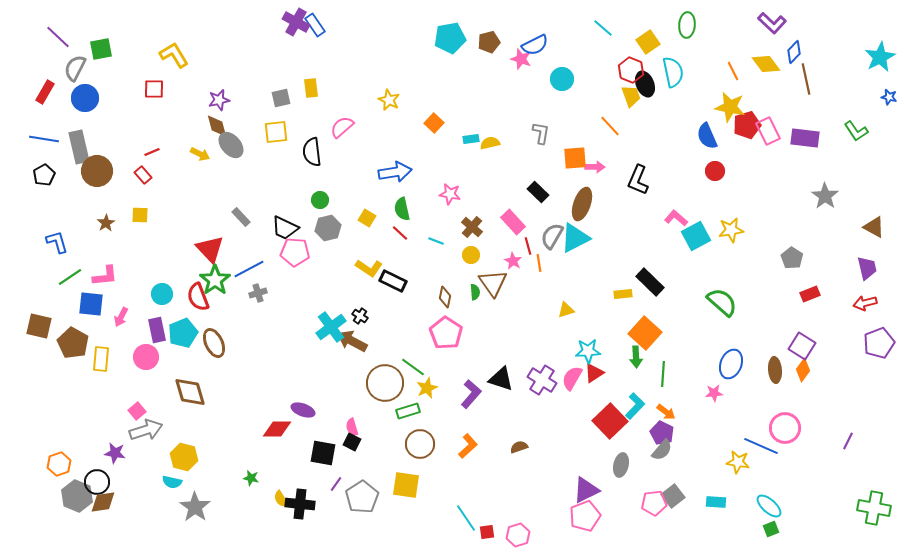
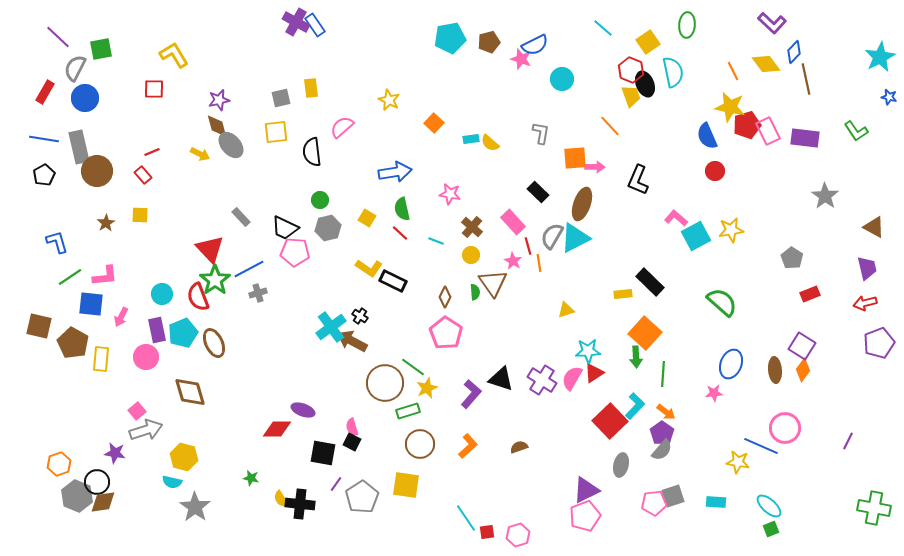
yellow semicircle at (490, 143): rotated 126 degrees counterclockwise
brown diamond at (445, 297): rotated 15 degrees clockwise
purple pentagon at (662, 433): rotated 10 degrees clockwise
gray square at (673, 496): rotated 20 degrees clockwise
